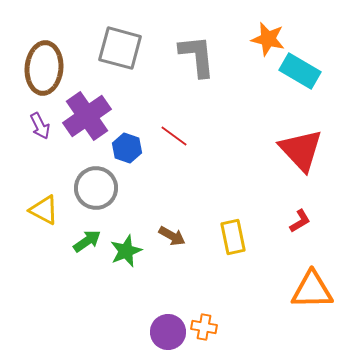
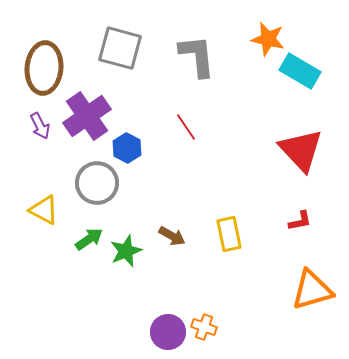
red line: moved 12 px right, 9 px up; rotated 20 degrees clockwise
blue hexagon: rotated 8 degrees clockwise
gray circle: moved 1 px right, 5 px up
red L-shape: rotated 20 degrees clockwise
yellow rectangle: moved 4 px left, 3 px up
green arrow: moved 2 px right, 2 px up
orange triangle: rotated 15 degrees counterclockwise
orange cross: rotated 10 degrees clockwise
